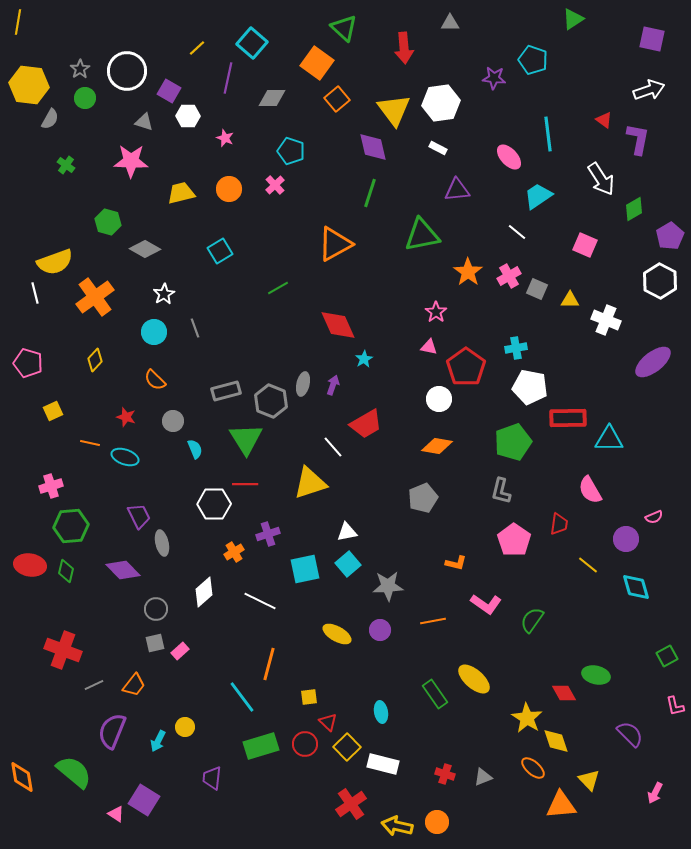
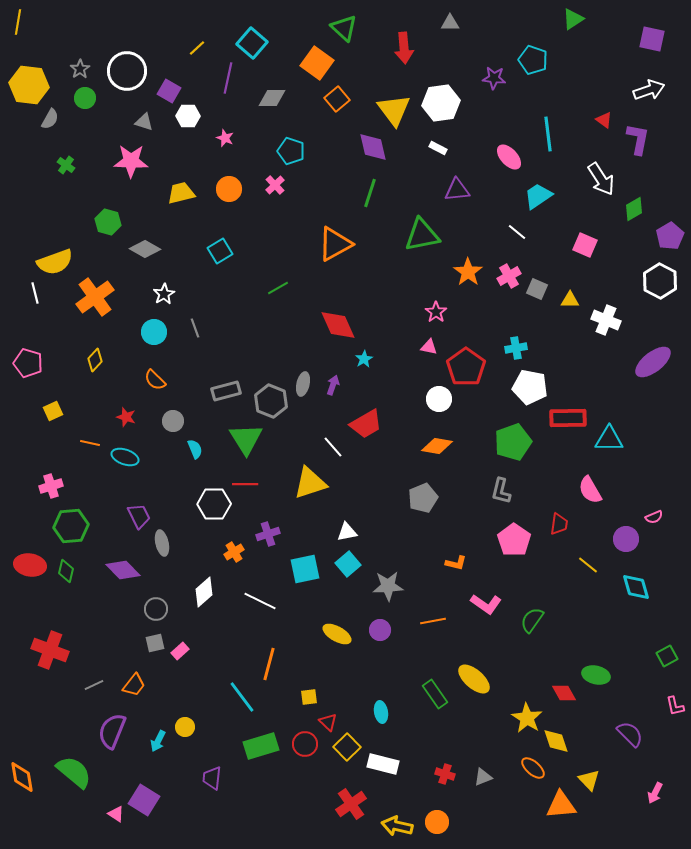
red cross at (63, 650): moved 13 px left
